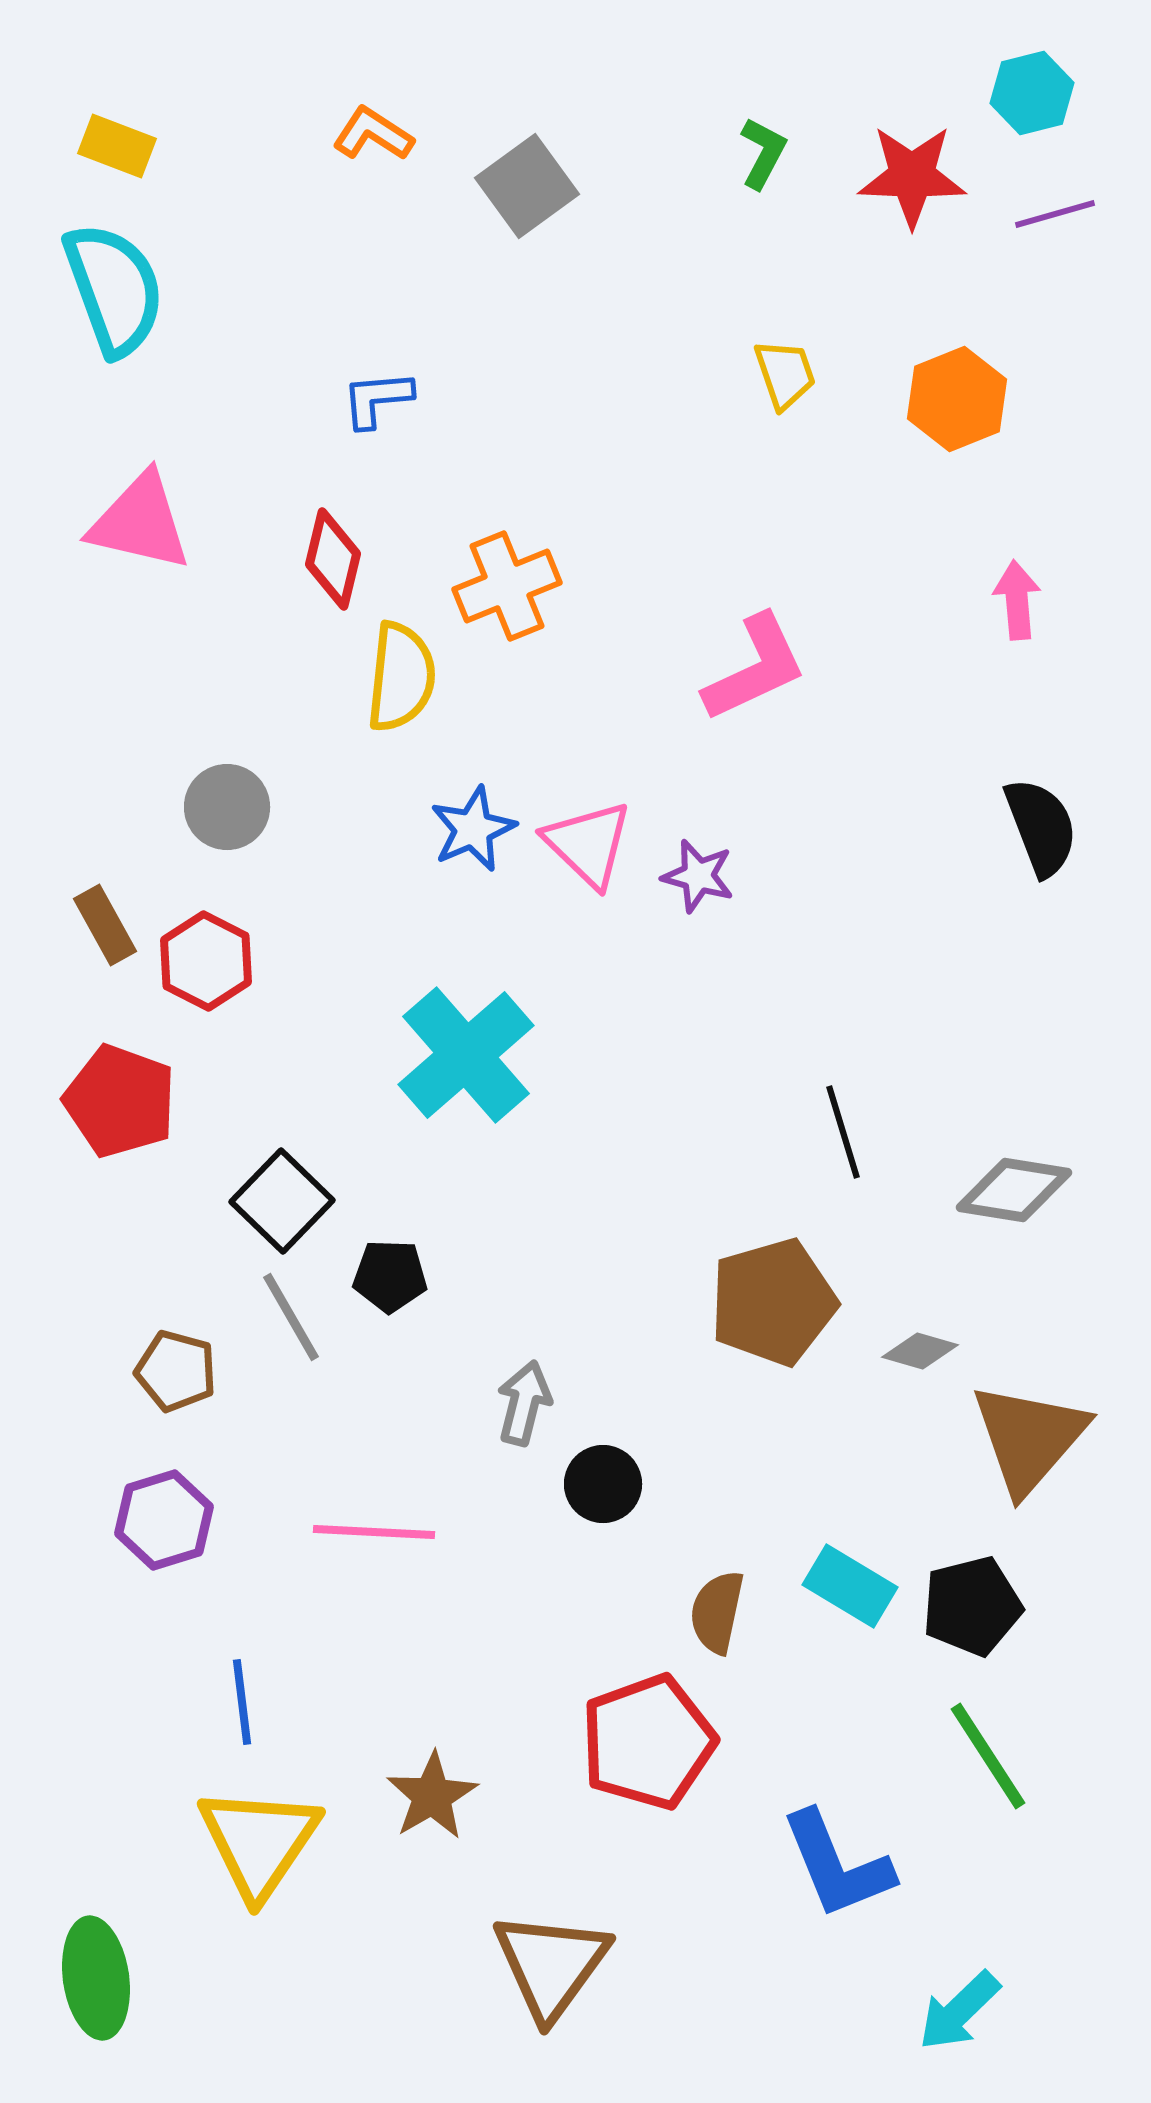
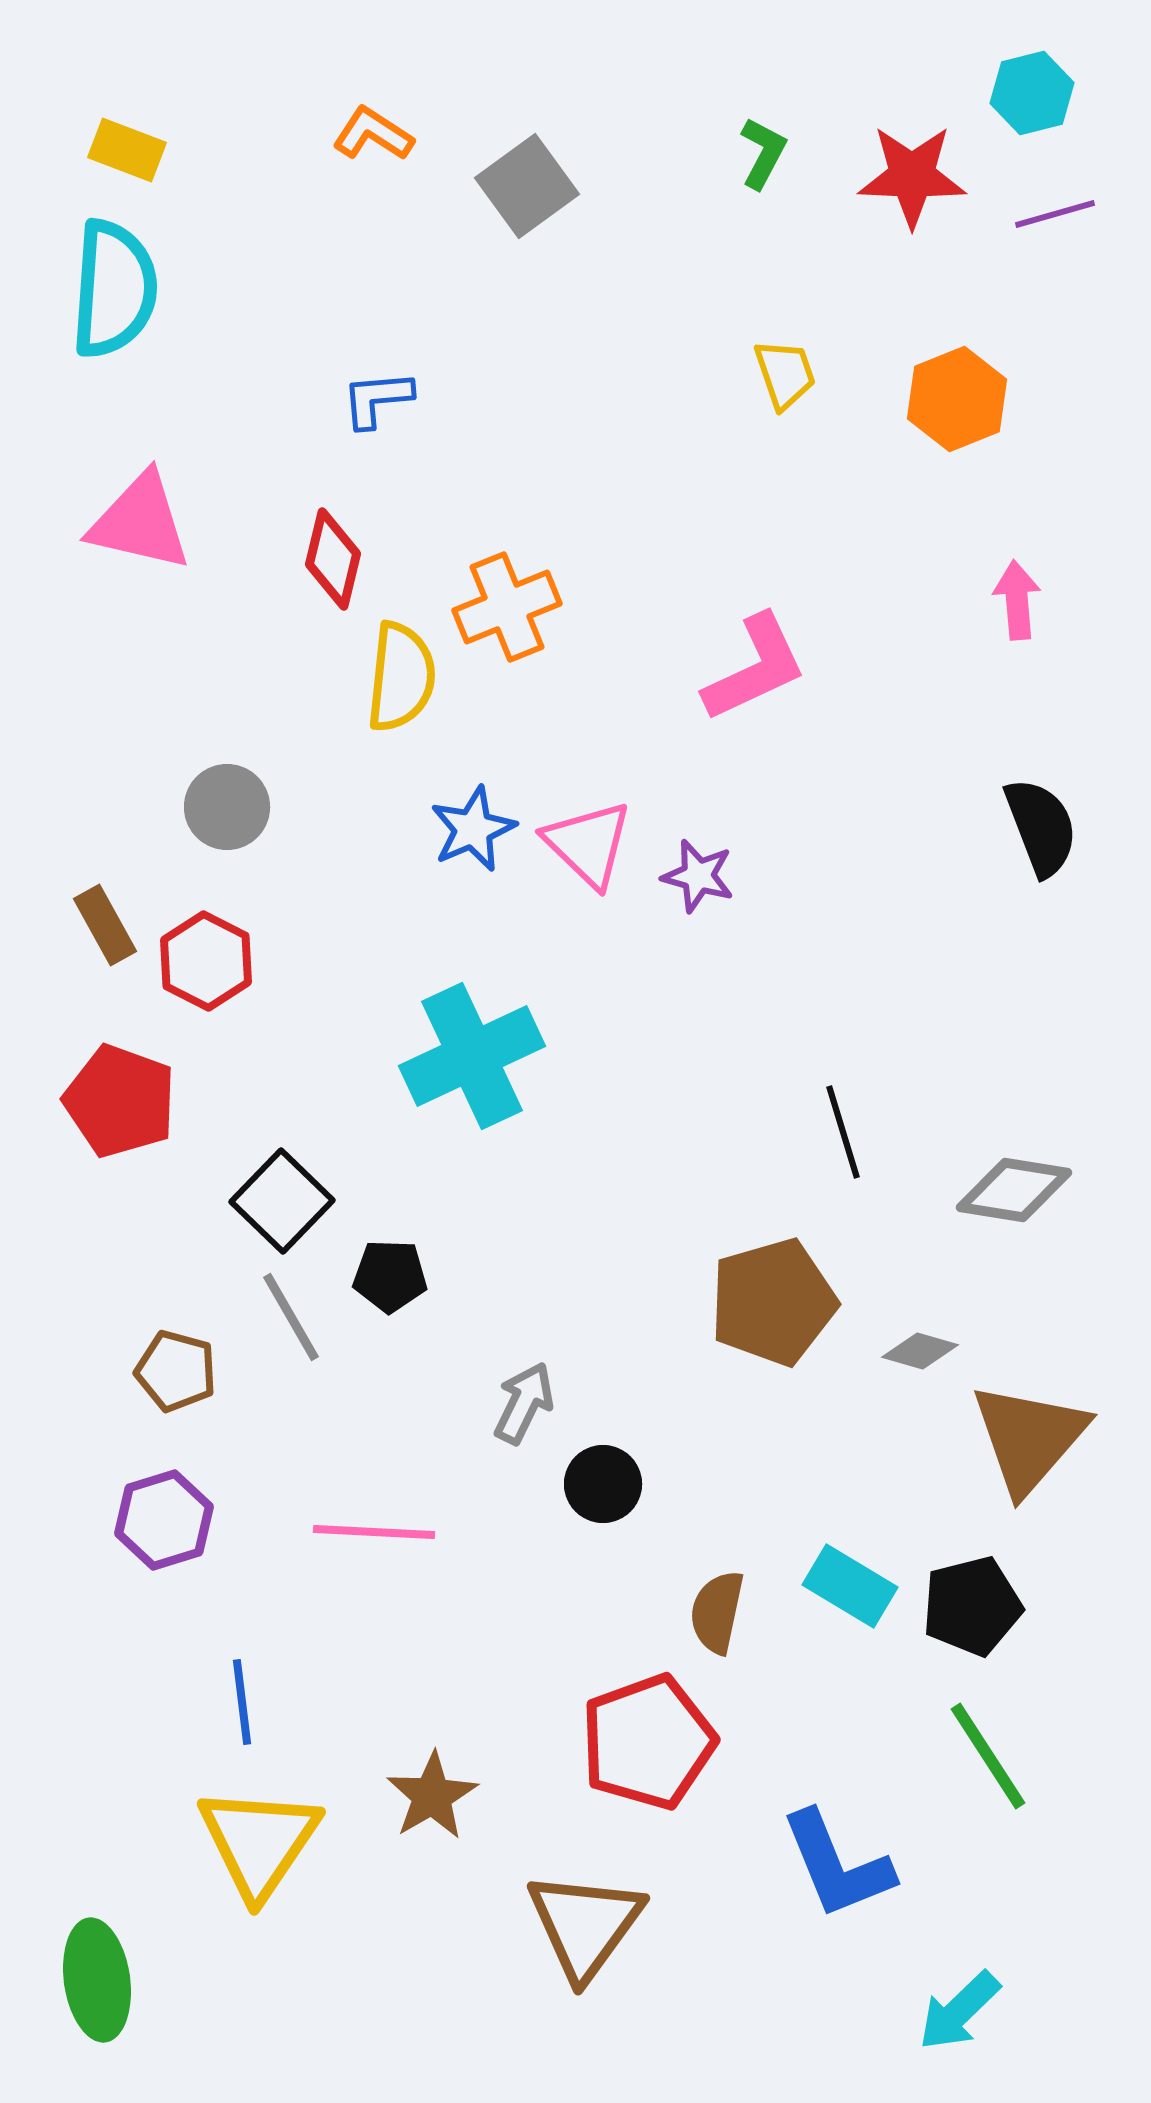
yellow rectangle at (117, 146): moved 10 px right, 4 px down
cyan semicircle at (114, 289): rotated 24 degrees clockwise
orange cross at (507, 586): moved 21 px down
cyan cross at (466, 1055): moved 6 px right, 1 px down; rotated 16 degrees clockwise
gray arrow at (524, 1403): rotated 12 degrees clockwise
brown triangle at (551, 1965): moved 34 px right, 40 px up
green ellipse at (96, 1978): moved 1 px right, 2 px down
